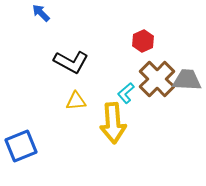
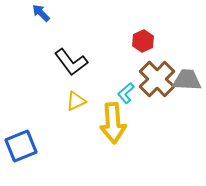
black L-shape: rotated 24 degrees clockwise
yellow triangle: rotated 20 degrees counterclockwise
